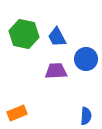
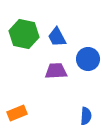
blue circle: moved 2 px right
